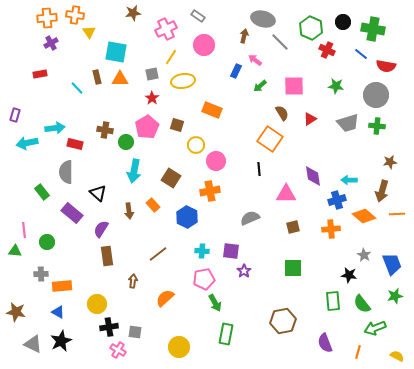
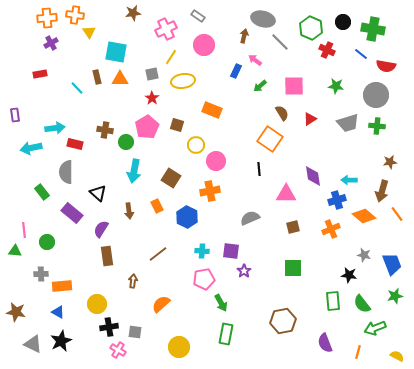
purple rectangle at (15, 115): rotated 24 degrees counterclockwise
cyan arrow at (27, 143): moved 4 px right, 5 px down
orange rectangle at (153, 205): moved 4 px right, 1 px down; rotated 16 degrees clockwise
orange line at (397, 214): rotated 56 degrees clockwise
orange cross at (331, 229): rotated 18 degrees counterclockwise
gray star at (364, 255): rotated 16 degrees counterclockwise
orange semicircle at (165, 298): moved 4 px left, 6 px down
green arrow at (215, 303): moved 6 px right
